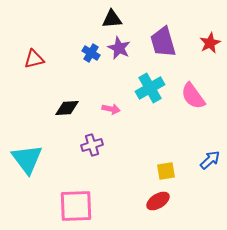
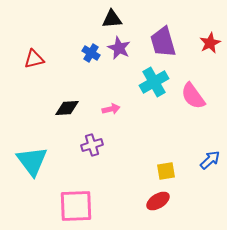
cyan cross: moved 4 px right, 6 px up
pink arrow: rotated 24 degrees counterclockwise
cyan triangle: moved 5 px right, 2 px down
